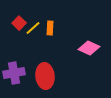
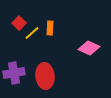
yellow line: moved 1 px left, 5 px down
